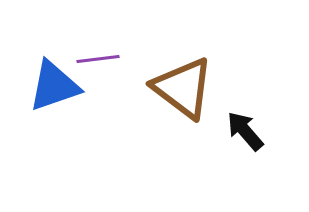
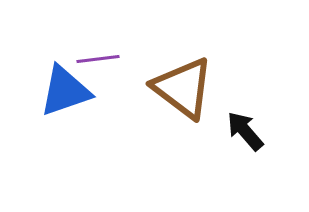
blue triangle: moved 11 px right, 5 px down
